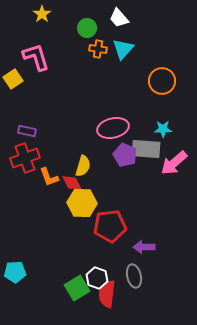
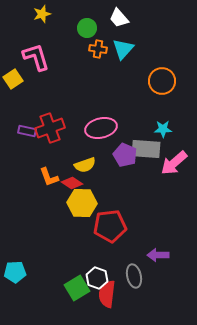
yellow star: rotated 18 degrees clockwise
pink ellipse: moved 12 px left
red cross: moved 25 px right, 30 px up
yellow semicircle: moved 2 px right, 1 px up; rotated 55 degrees clockwise
red diamond: rotated 30 degrees counterclockwise
purple arrow: moved 14 px right, 8 px down
